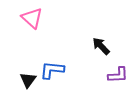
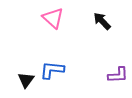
pink triangle: moved 21 px right
black arrow: moved 1 px right, 25 px up
black triangle: moved 2 px left
